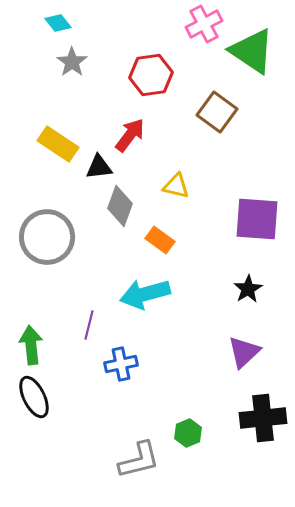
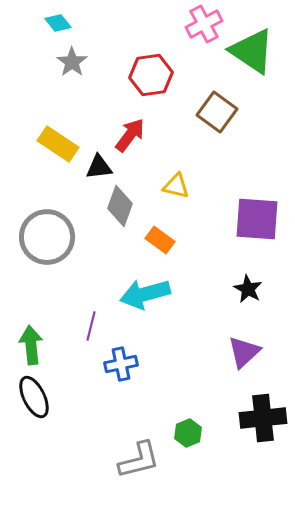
black star: rotated 12 degrees counterclockwise
purple line: moved 2 px right, 1 px down
